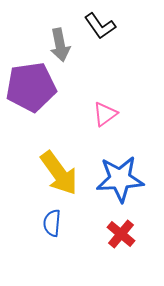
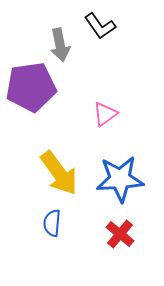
red cross: moved 1 px left
